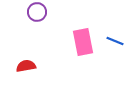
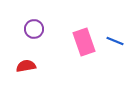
purple circle: moved 3 px left, 17 px down
pink rectangle: moved 1 px right; rotated 8 degrees counterclockwise
